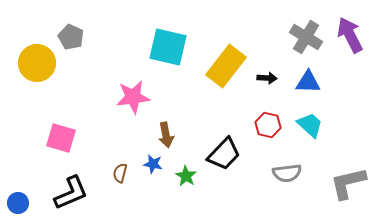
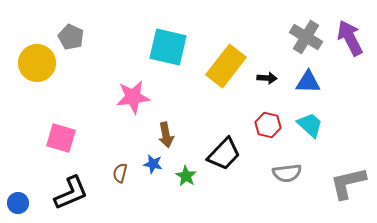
purple arrow: moved 3 px down
